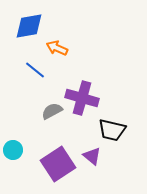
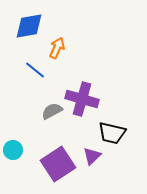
orange arrow: rotated 90 degrees clockwise
purple cross: moved 1 px down
black trapezoid: moved 3 px down
purple triangle: rotated 36 degrees clockwise
